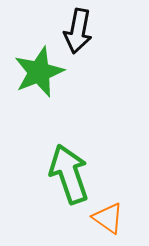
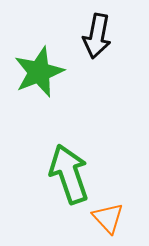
black arrow: moved 19 px right, 5 px down
orange triangle: rotated 12 degrees clockwise
